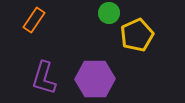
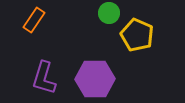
yellow pentagon: rotated 24 degrees counterclockwise
